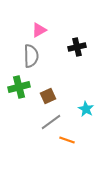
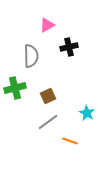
pink triangle: moved 8 px right, 5 px up
black cross: moved 8 px left
green cross: moved 4 px left, 1 px down
cyan star: moved 1 px right, 4 px down
gray line: moved 3 px left
orange line: moved 3 px right, 1 px down
